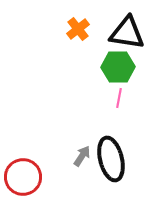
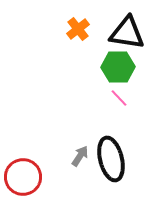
pink line: rotated 54 degrees counterclockwise
gray arrow: moved 2 px left
